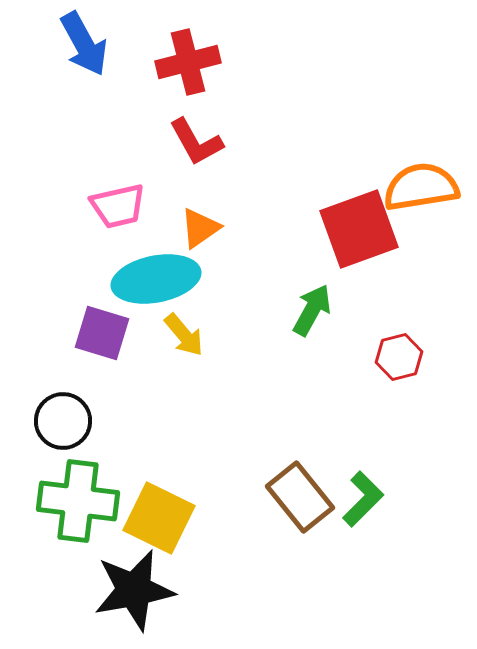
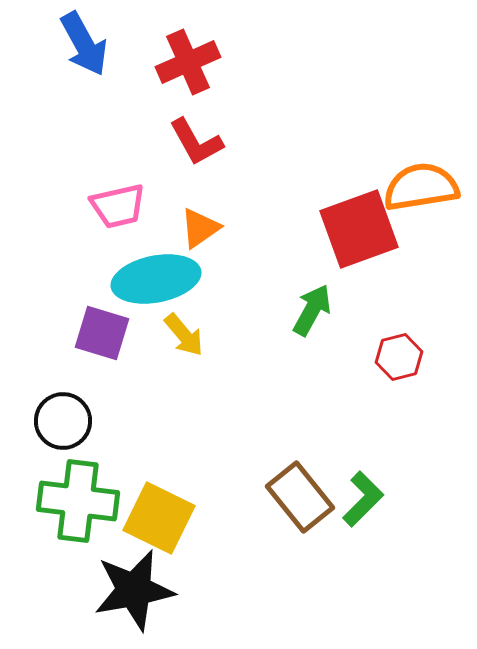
red cross: rotated 10 degrees counterclockwise
